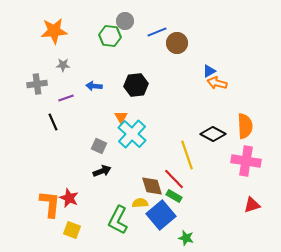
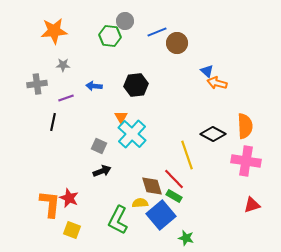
blue triangle: moved 2 px left; rotated 48 degrees counterclockwise
black line: rotated 36 degrees clockwise
